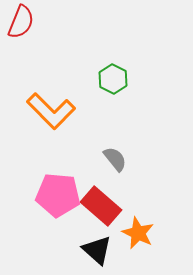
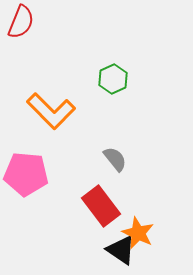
green hexagon: rotated 8 degrees clockwise
pink pentagon: moved 32 px left, 21 px up
red rectangle: rotated 12 degrees clockwise
black triangle: moved 24 px right; rotated 8 degrees counterclockwise
